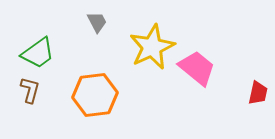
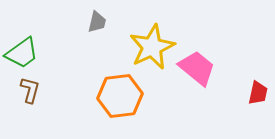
gray trapezoid: rotated 40 degrees clockwise
green trapezoid: moved 16 px left
orange hexagon: moved 25 px right, 1 px down
